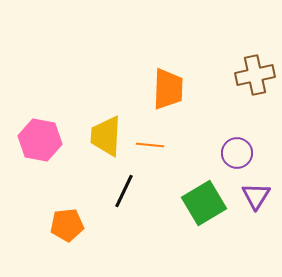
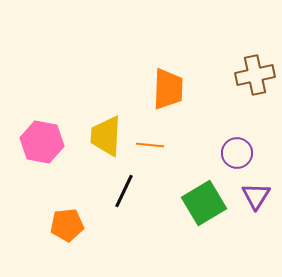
pink hexagon: moved 2 px right, 2 px down
